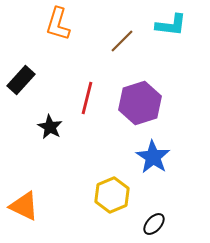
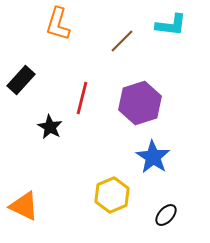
red line: moved 5 px left
black ellipse: moved 12 px right, 9 px up
